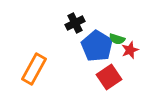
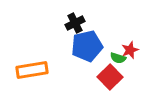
green semicircle: moved 1 px right, 19 px down
blue pentagon: moved 10 px left; rotated 28 degrees clockwise
orange rectangle: moved 2 px left, 1 px down; rotated 52 degrees clockwise
red square: moved 1 px right; rotated 10 degrees counterclockwise
